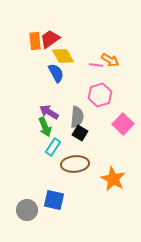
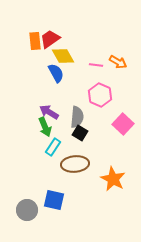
orange arrow: moved 8 px right, 2 px down
pink hexagon: rotated 20 degrees counterclockwise
